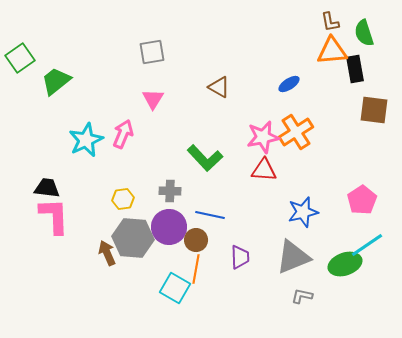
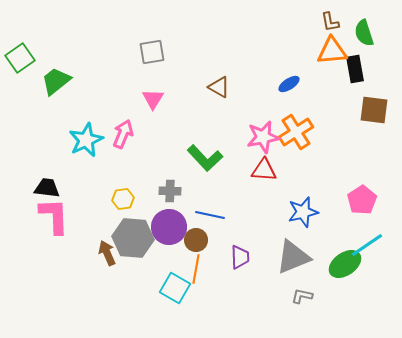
green ellipse: rotated 16 degrees counterclockwise
